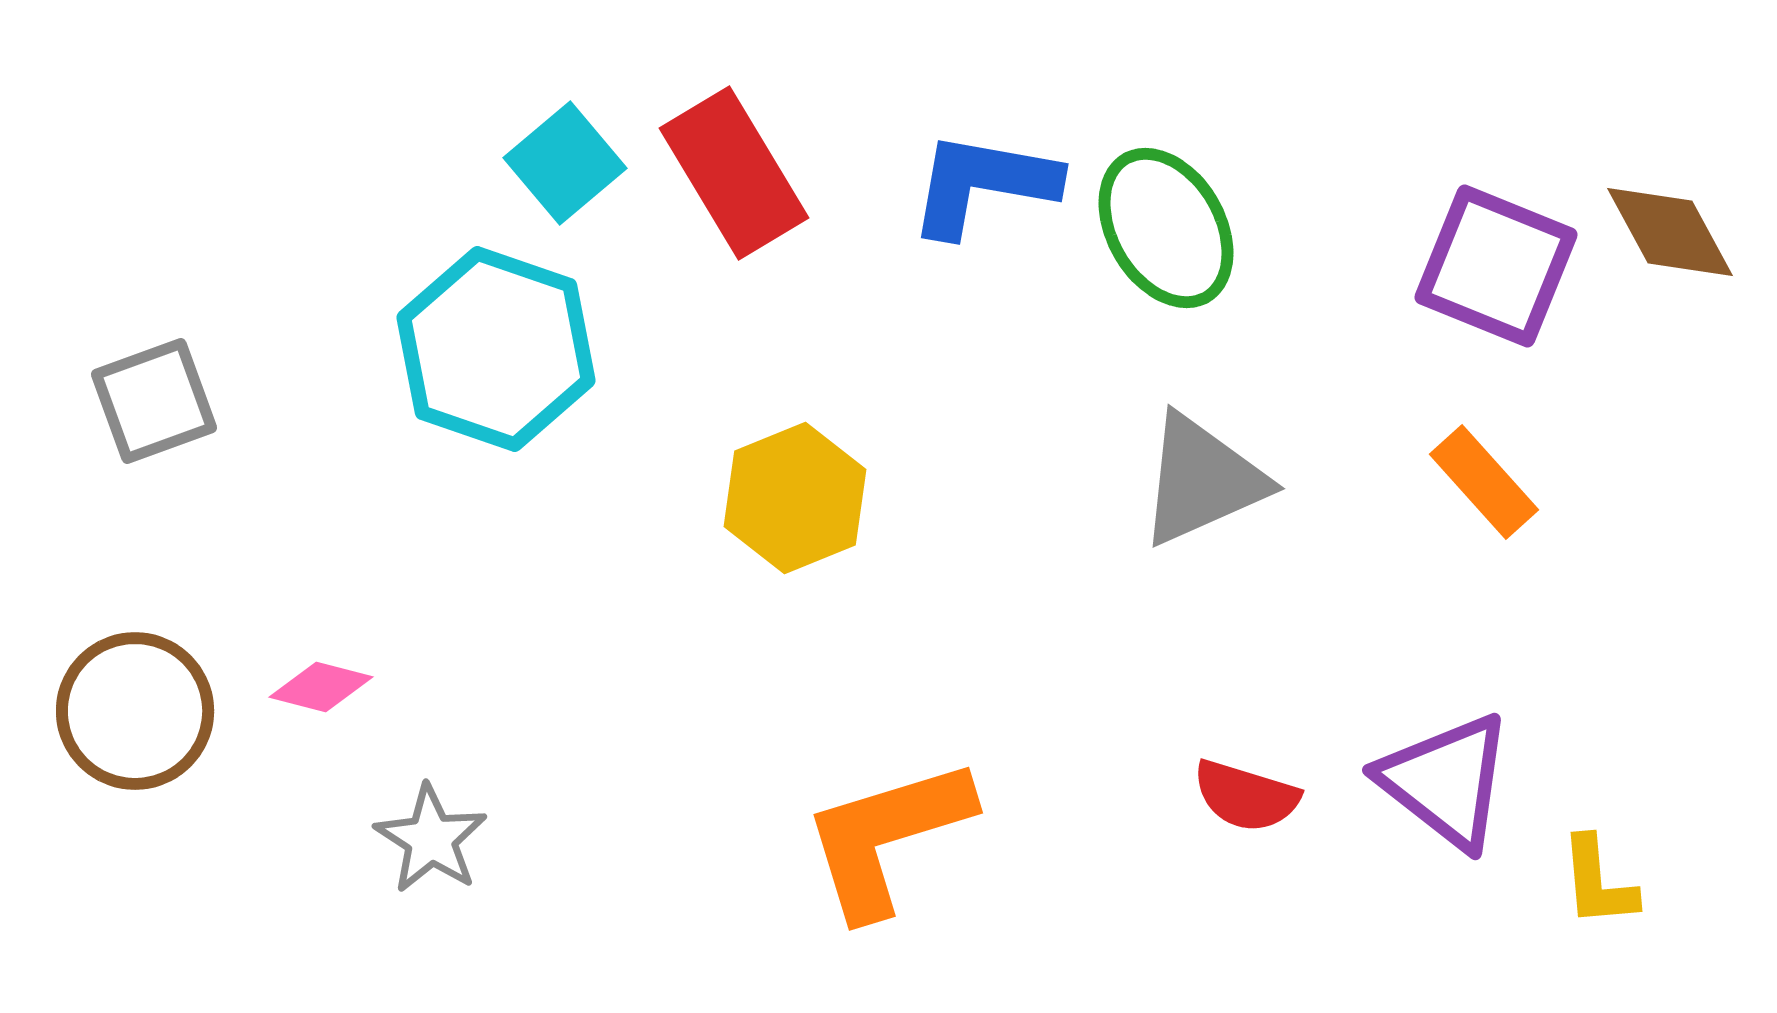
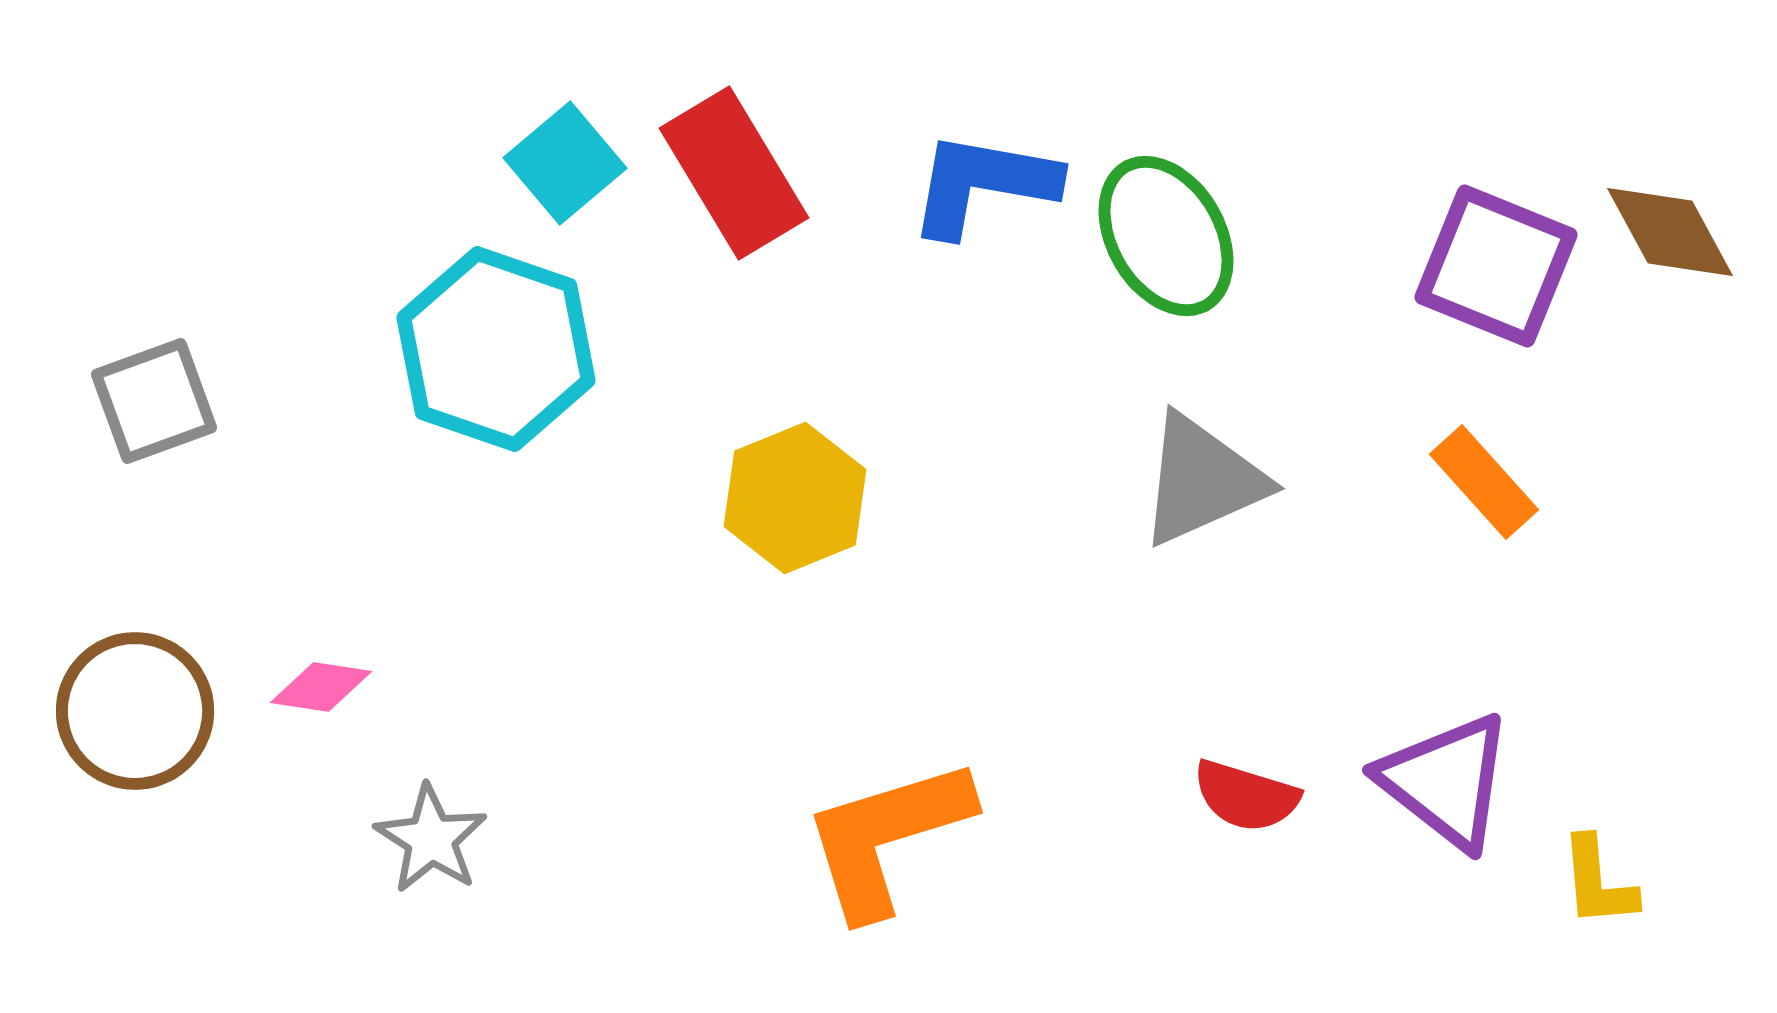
green ellipse: moved 8 px down
pink diamond: rotated 6 degrees counterclockwise
